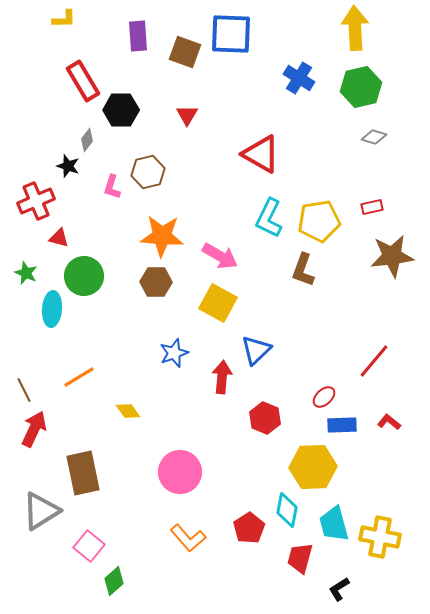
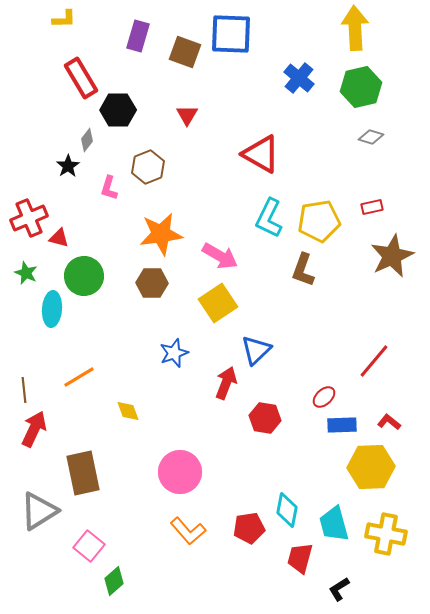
purple rectangle at (138, 36): rotated 20 degrees clockwise
blue cross at (299, 78): rotated 8 degrees clockwise
red rectangle at (83, 81): moved 2 px left, 3 px up
black hexagon at (121, 110): moved 3 px left
gray diamond at (374, 137): moved 3 px left
black star at (68, 166): rotated 20 degrees clockwise
brown hexagon at (148, 172): moved 5 px up; rotated 8 degrees counterclockwise
pink L-shape at (112, 187): moved 3 px left, 1 px down
red cross at (36, 201): moved 7 px left, 17 px down
orange star at (162, 236): moved 1 px left, 2 px up; rotated 12 degrees counterclockwise
brown star at (392, 256): rotated 18 degrees counterclockwise
brown hexagon at (156, 282): moved 4 px left, 1 px down
yellow square at (218, 303): rotated 27 degrees clockwise
red arrow at (222, 377): moved 4 px right, 6 px down; rotated 16 degrees clockwise
brown line at (24, 390): rotated 20 degrees clockwise
yellow diamond at (128, 411): rotated 15 degrees clockwise
red hexagon at (265, 418): rotated 12 degrees counterclockwise
yellow hexagon at (313, 467): moved 58 px right
gray triangle at (41, 511): moved 2 px left
red pentagon at (249, 528): rotated 24 degrees clockwise
yellow cross at (380, 537): moved 6 px right, 3 px up
orange L-shape at (188, 538): moved 7 px up
